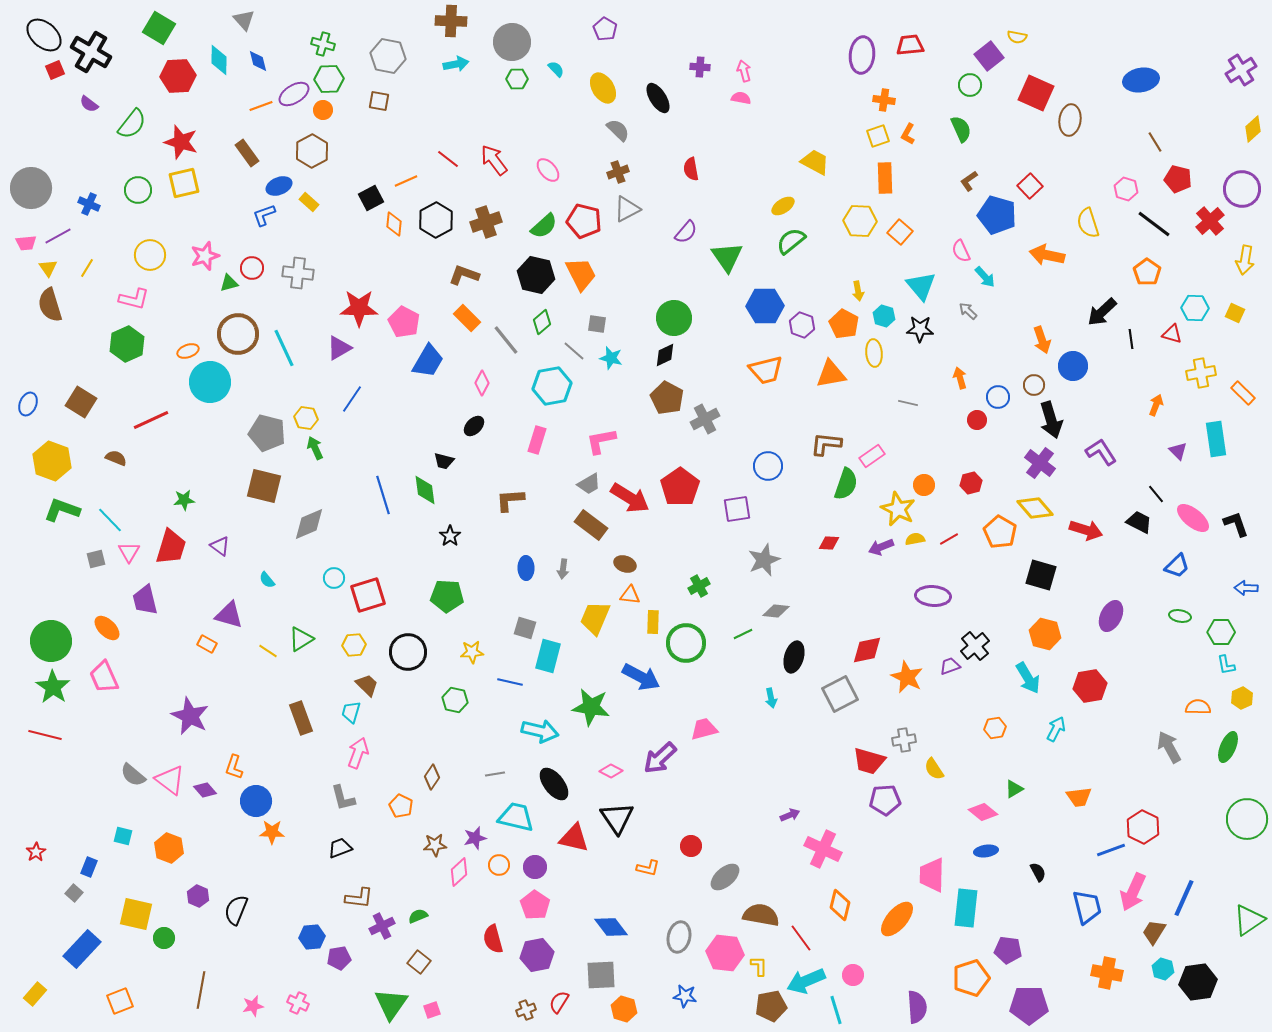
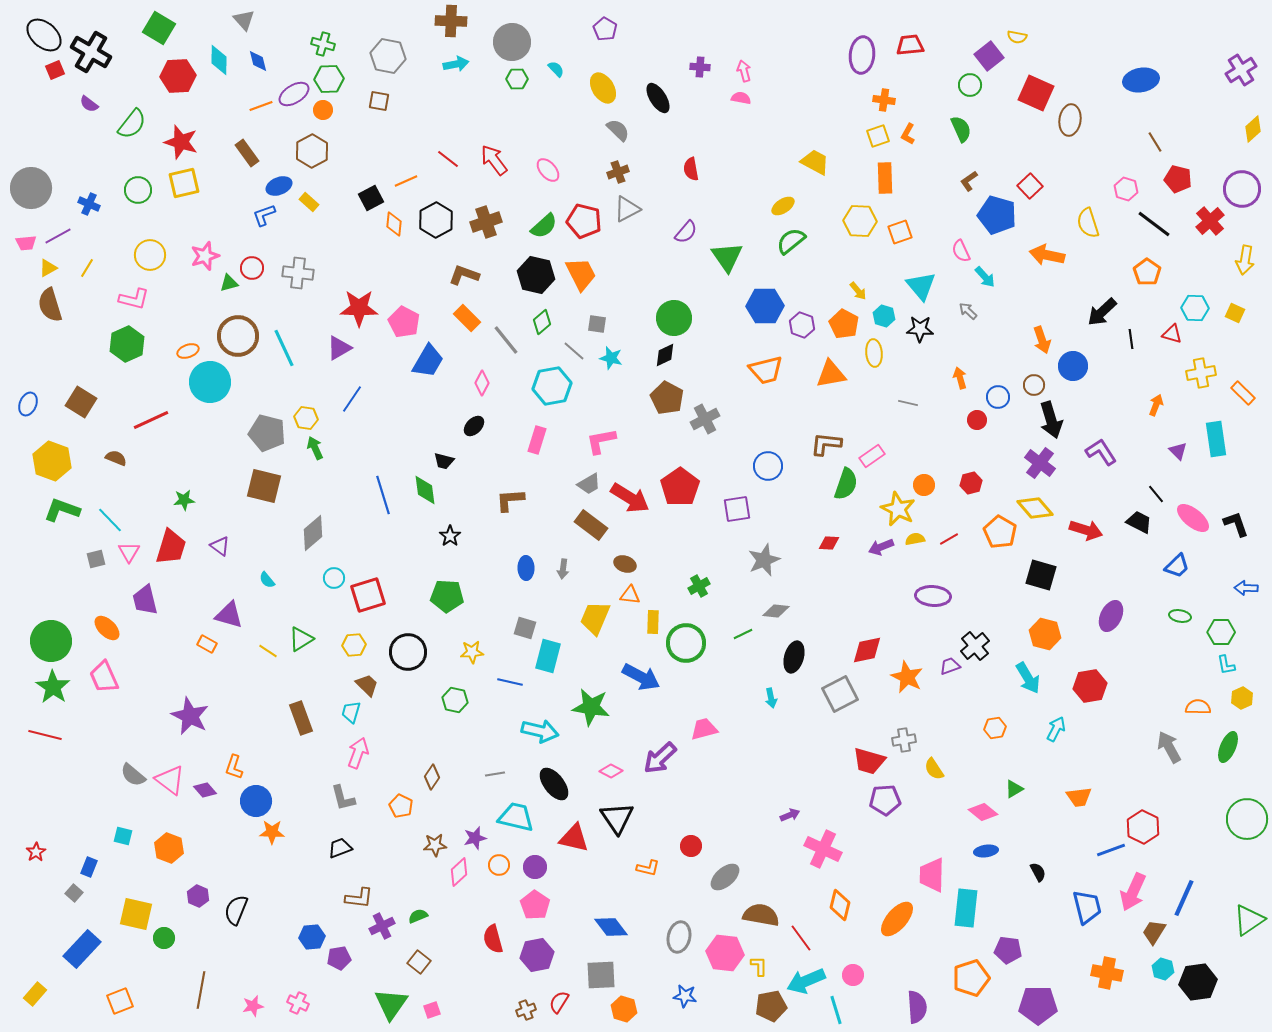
orange square at (900, 232): rotated 30 degrees clockwise
yellow triangle at (48, 268): rotated 36 degrees clockwise
yellow arrow at (858, 291): rotated 30 degrees counterclockwise
brown circle at (238, 334): moved 2 px down
gray diamond at (309, 524): moved 4 px right, 9 px down; rotated 18 degrees counterclockwise
purple pentagon at (1029, 1005): moved 9 px right
